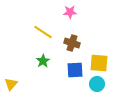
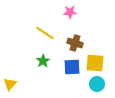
yellow line: moved 2 px right, 1 px down
brown cross: moved 3 px right
yellow square: moved 4 px left
blue square: moved 3 px left, 3 px up
yellow triangle: moved 1 px left
